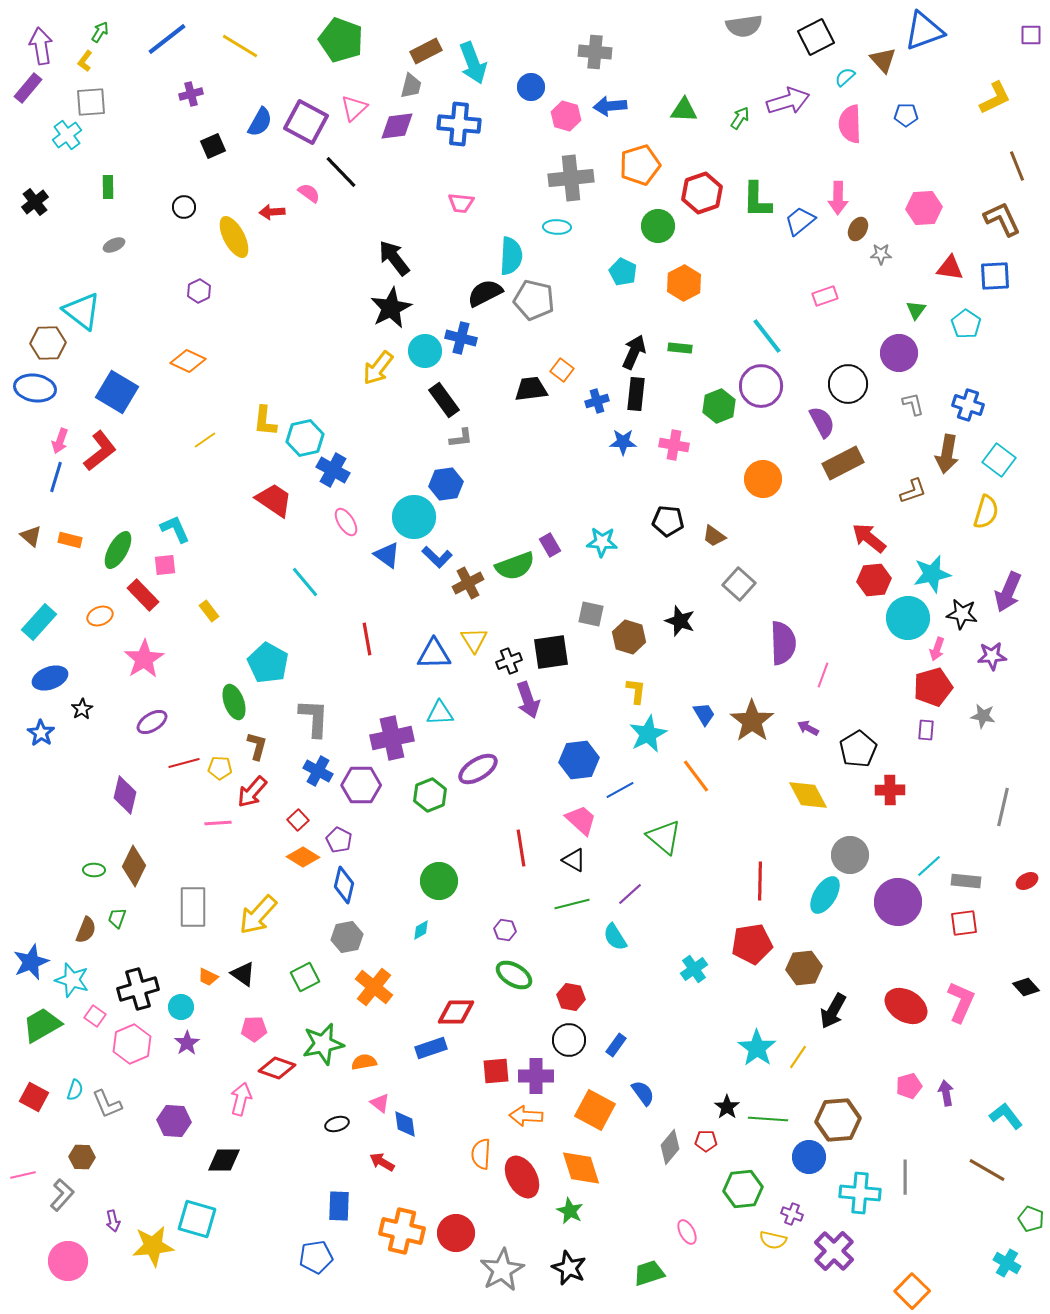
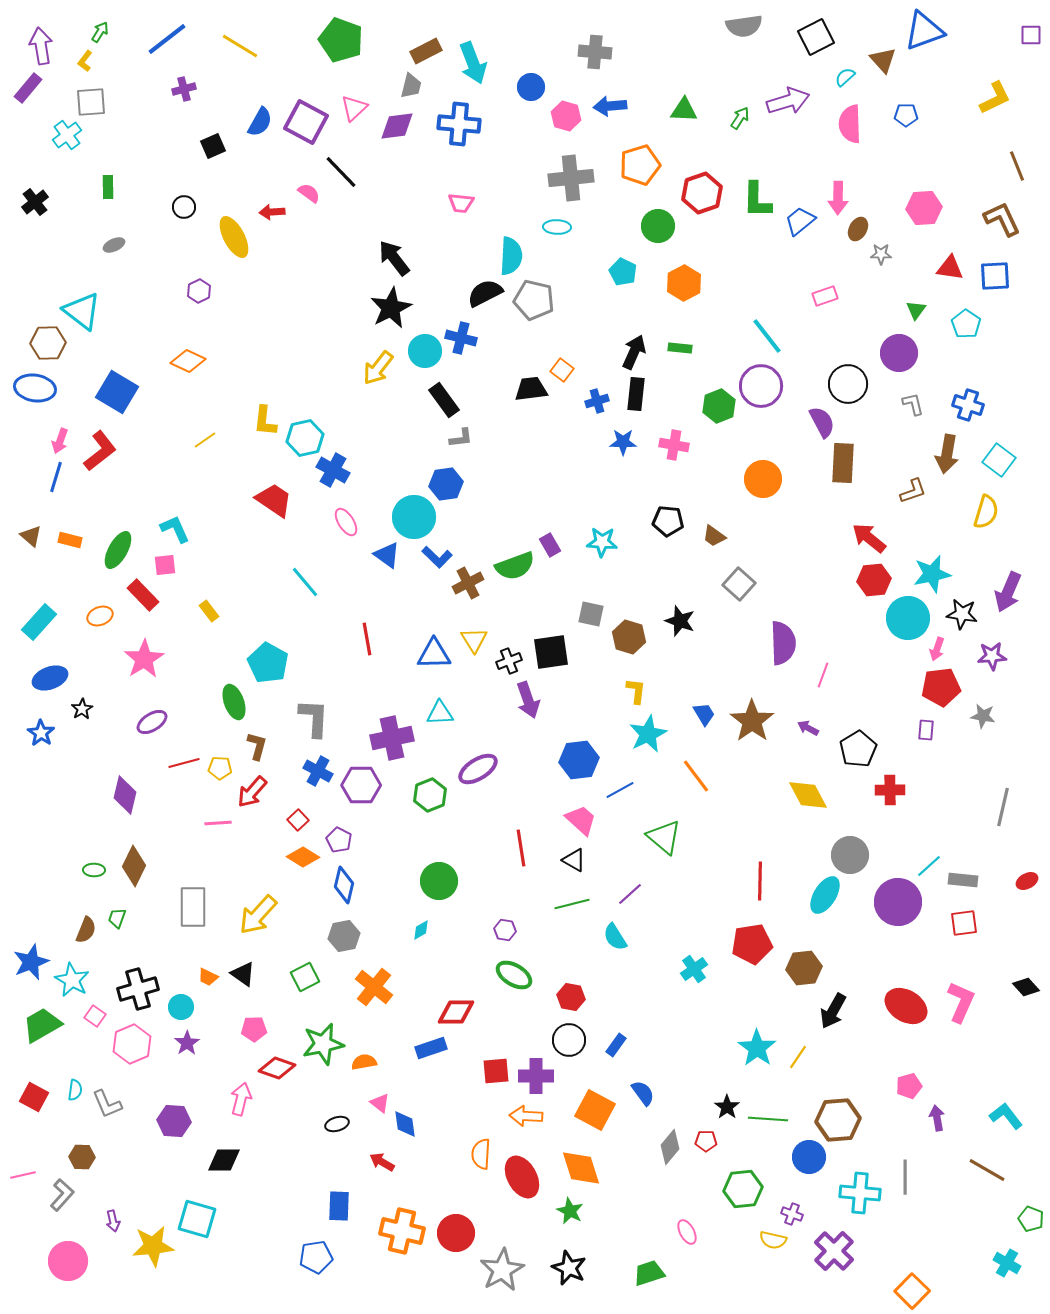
purple cross at (191, 94): moved 7 px left, 5 px up
brown rectangle at (843, 463): rotated 60 degrees counterclockwise
red pentagon at (933, 687): moved 8 px right; rotated 9 degrees clockwise
gray rectangle at (966, 881): moved 3 px left, 1 px up
gray hexagon at (347, 937): moved 3 px left, 1 px up
cyan star at (72, 980): rotated 12 degrees clockwise
cyan semicircle at (75, 1090): rotated 10 degrees counterclockwise
purple arrow at (946, 1093): moved 9 px left, 25 px down
